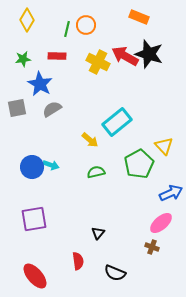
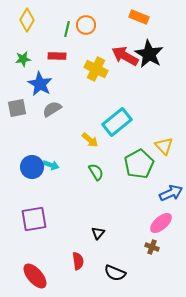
black star: rotated 12 degrees clockwise
yellow cross: moved 2 px left, 7 px down
green semicircle: rotated 72 degrees clockwise
